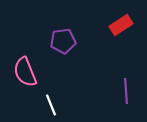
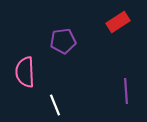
red rectangle: moved 3 px left, 3 px up
pink semicircle: rotated 20 degrees clockwise
white line: moved 4 px right
